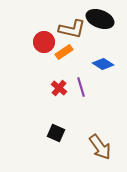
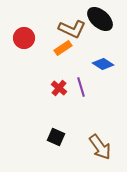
black ellipse: rotated 20 degrees clockwise
brown L-shape: rotated 12 degrees clockwise
red circle: moved 20 px left, 4 px up
orange rectangle: moved 1 px left, 4 px up
black square: moved 4 px down
